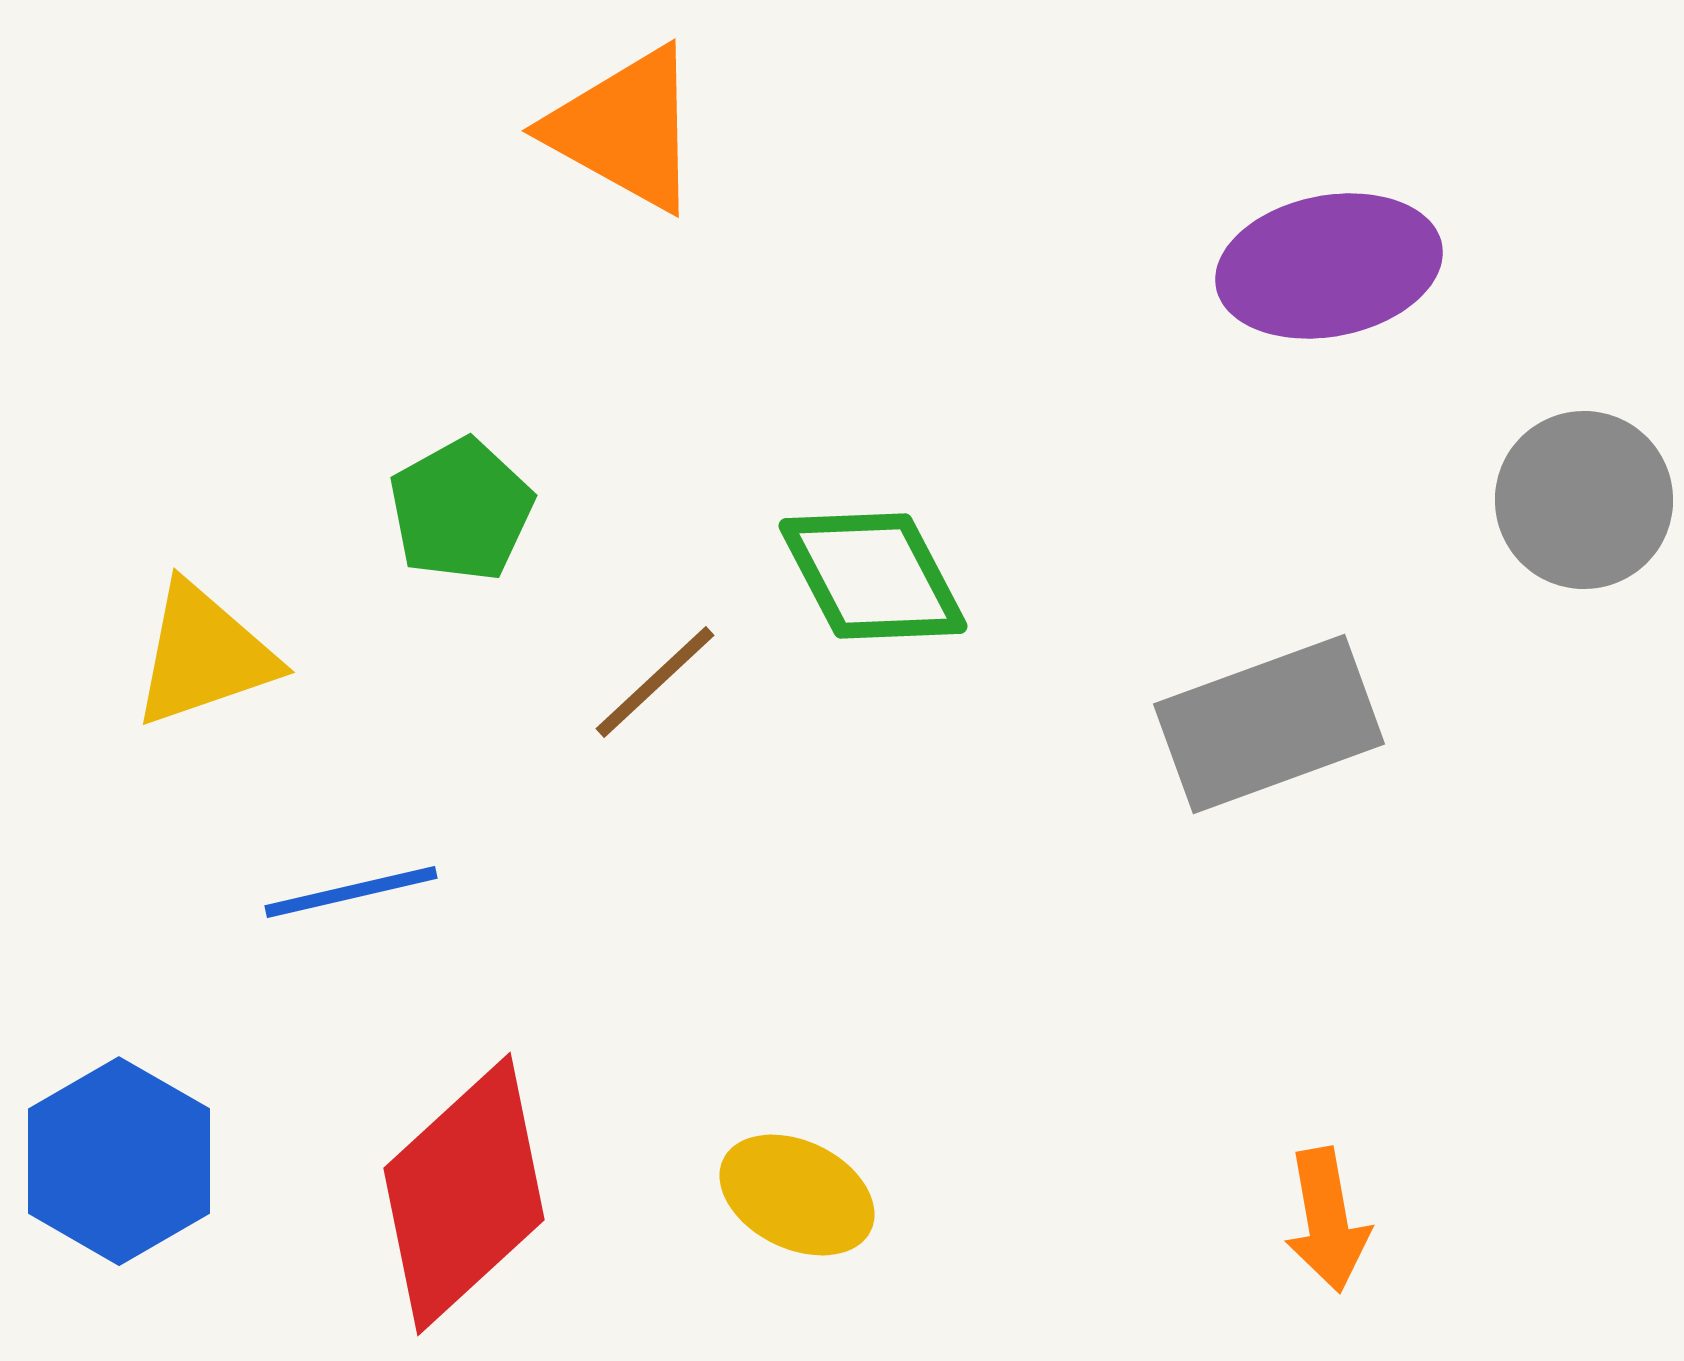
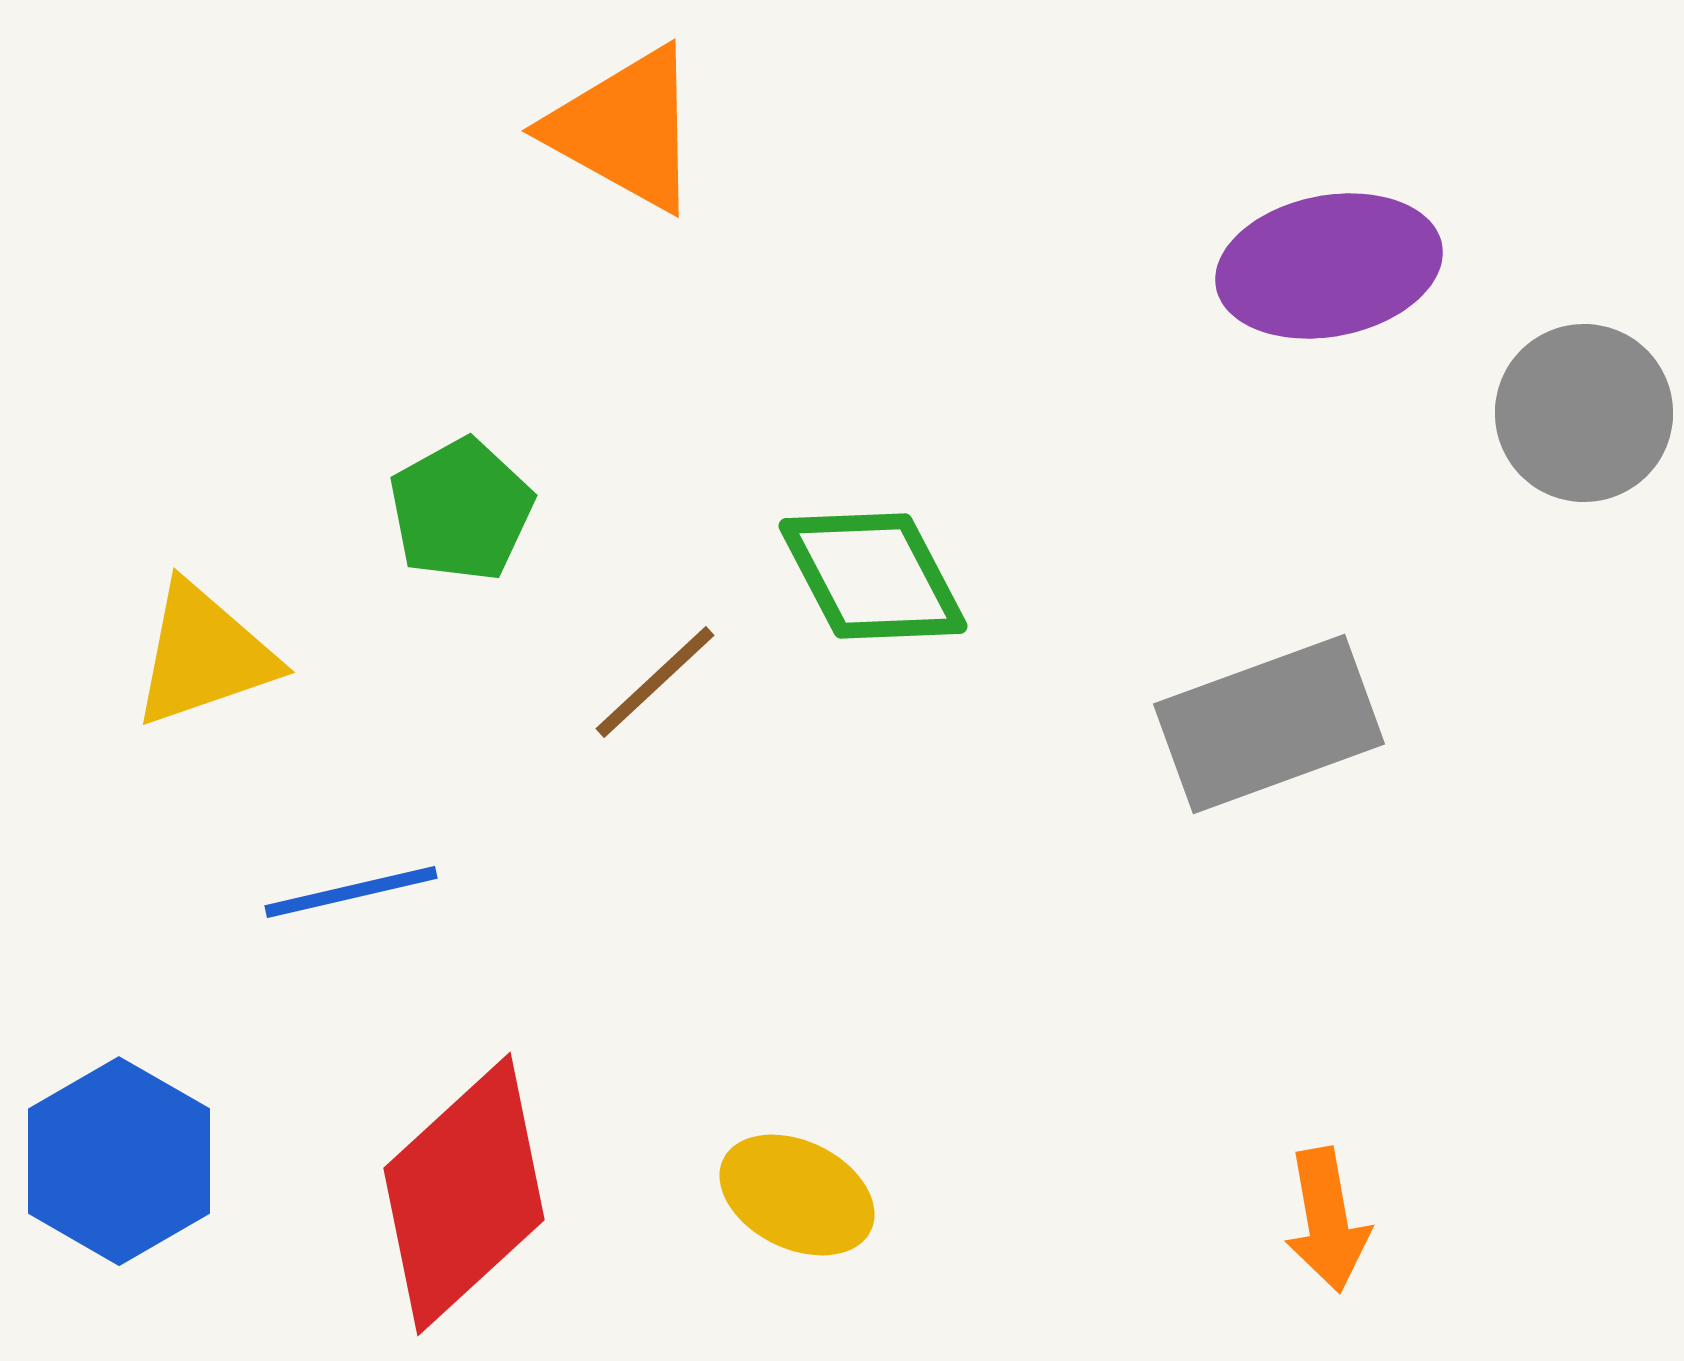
gray circle: moved 87 px up
